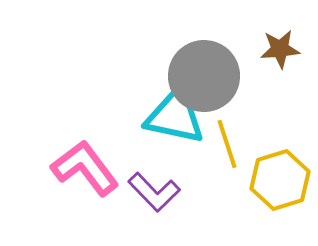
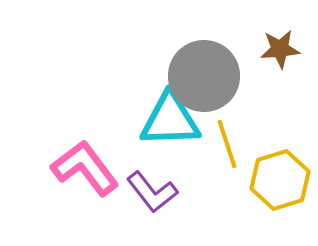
cyan triangle: moved 5 px left, 4 px down; rotated 14 degrees counterclockwise
purple L-shape: moved 2 px left; rotated 6 degrees clockwise
